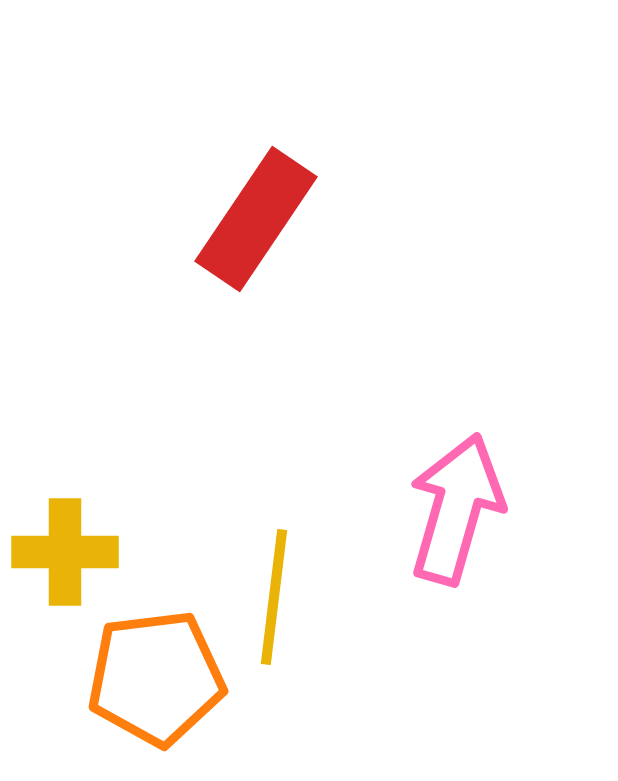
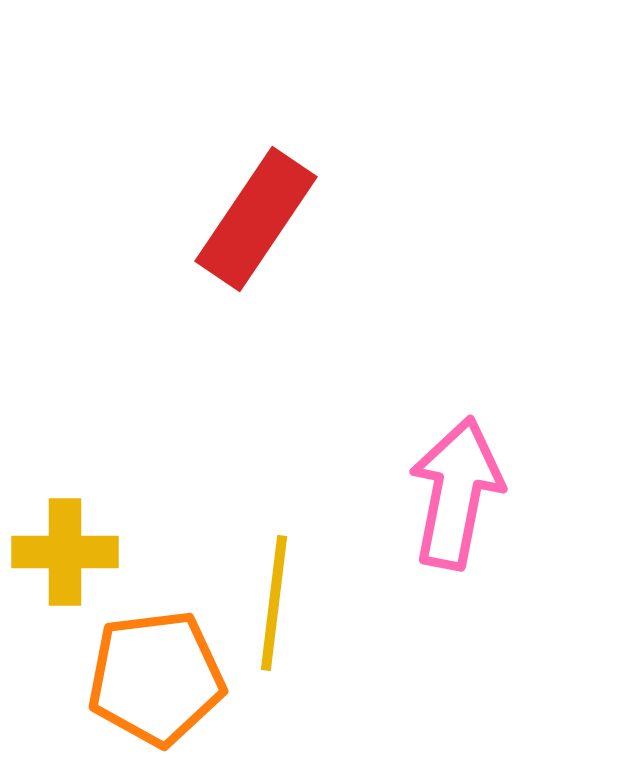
pink arrow: moved 16 px up; rotated 5 degrees counterclockwise
yellow line: moved 6 px down
